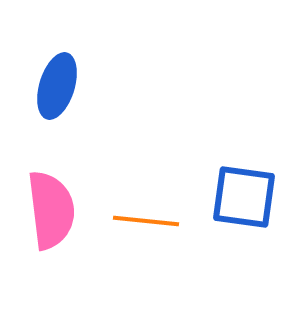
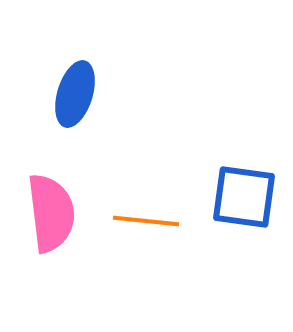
blue ellipse: moved 18 px right, 8 px down
pink semicircle: moved 3 px down
